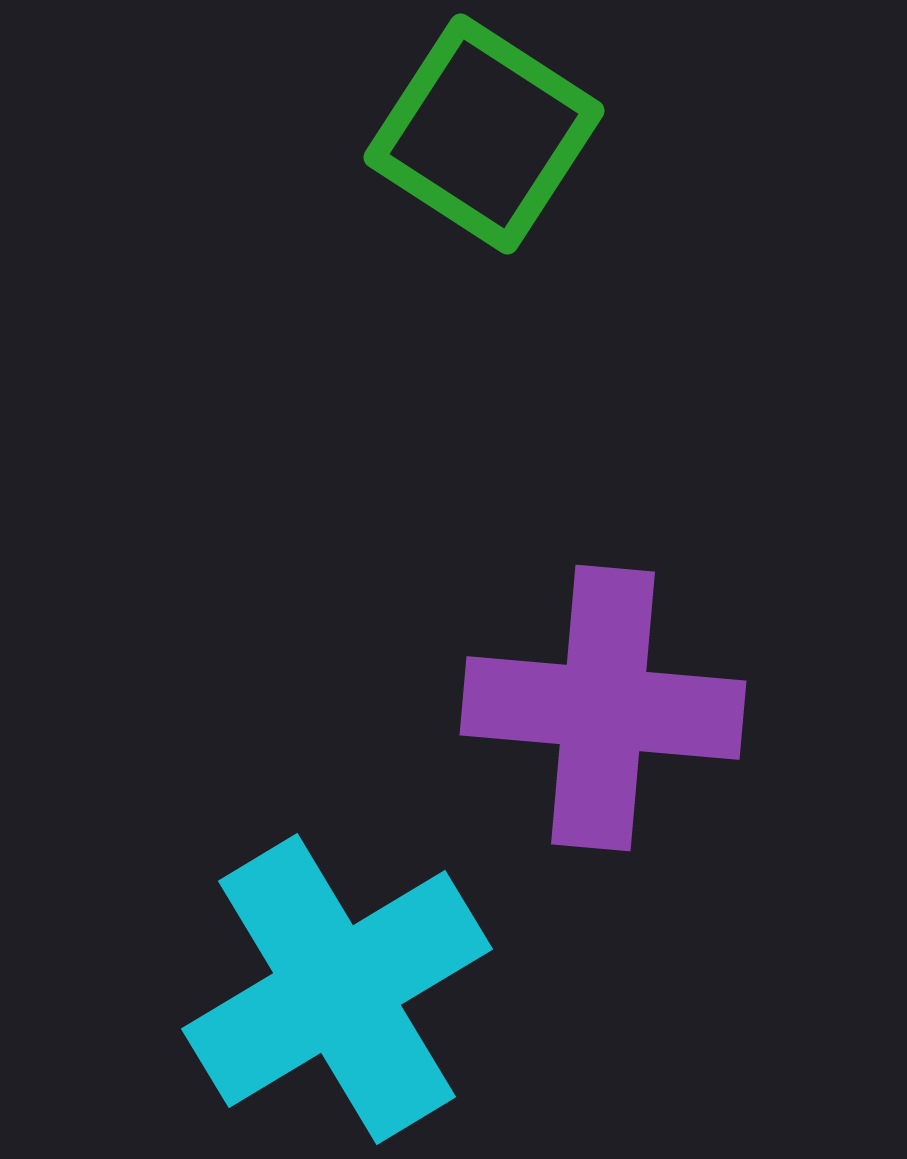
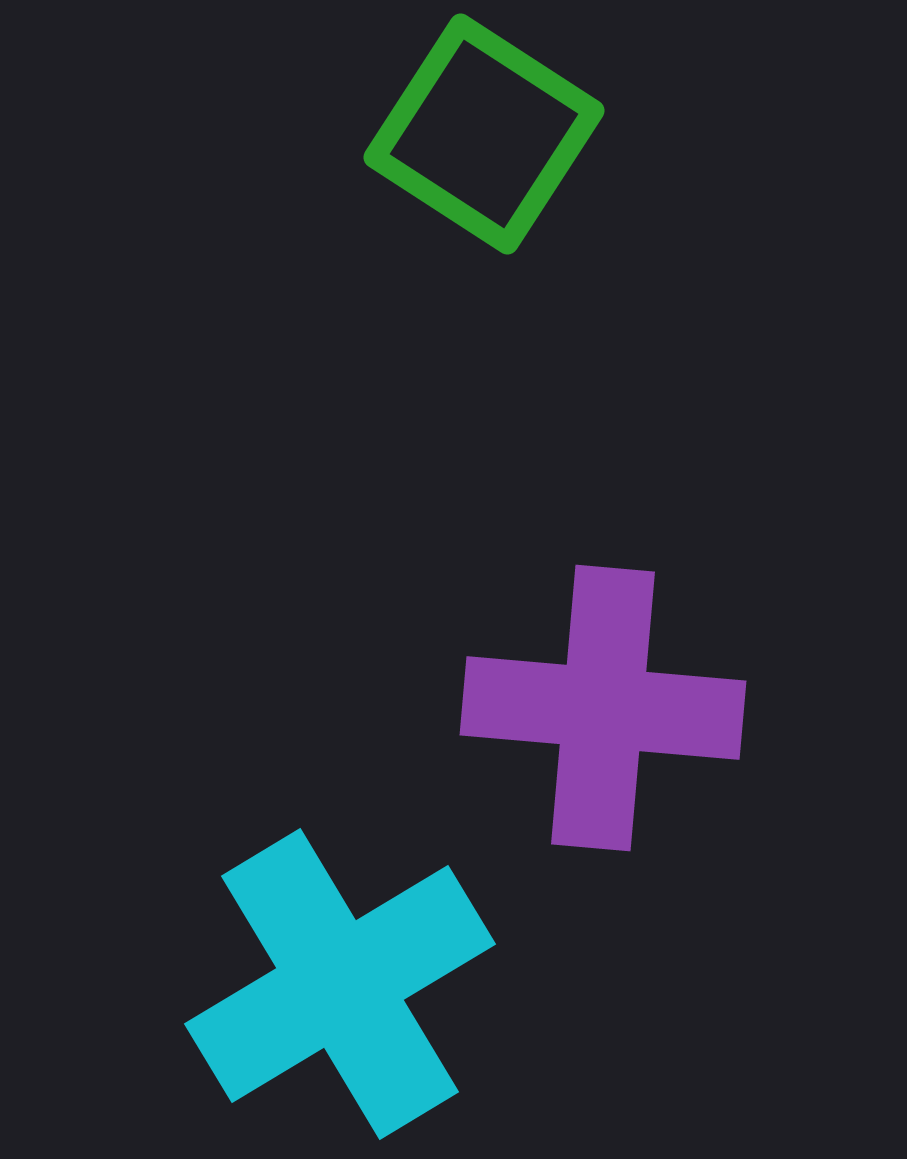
cyan cross: moved 3 px right, 5 px up
